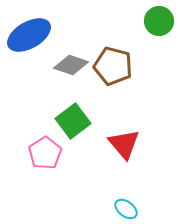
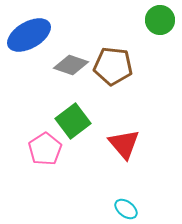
green circle: moved 1 px right, 1 px up
brown pentagon: rotated 9 degrees counterclockwise
pink pentagon: moved 4 px up
